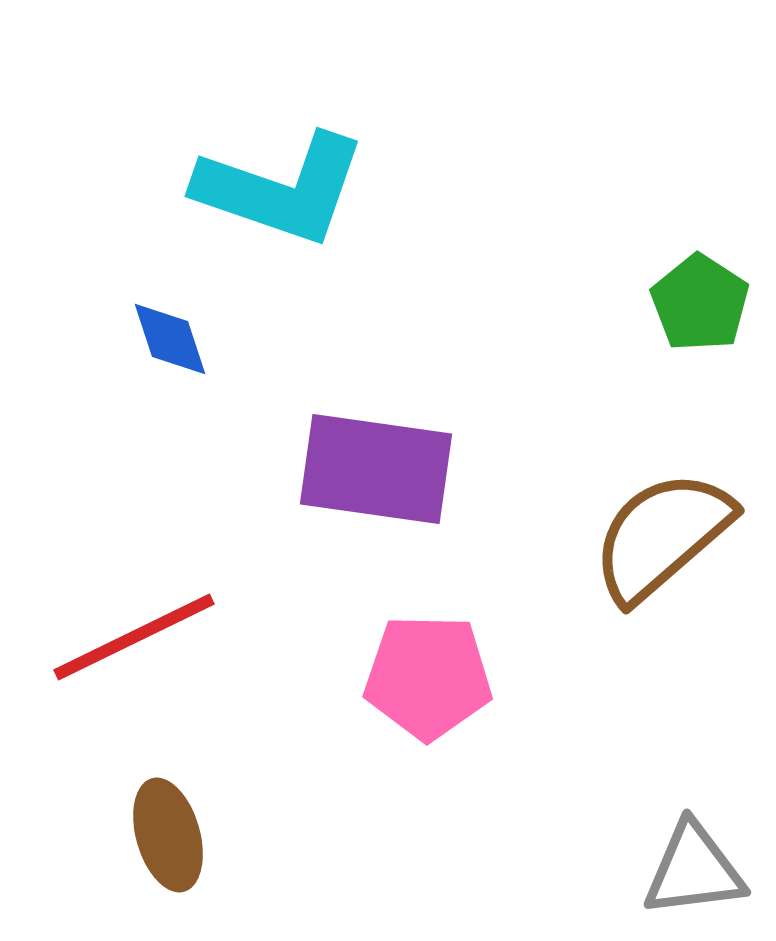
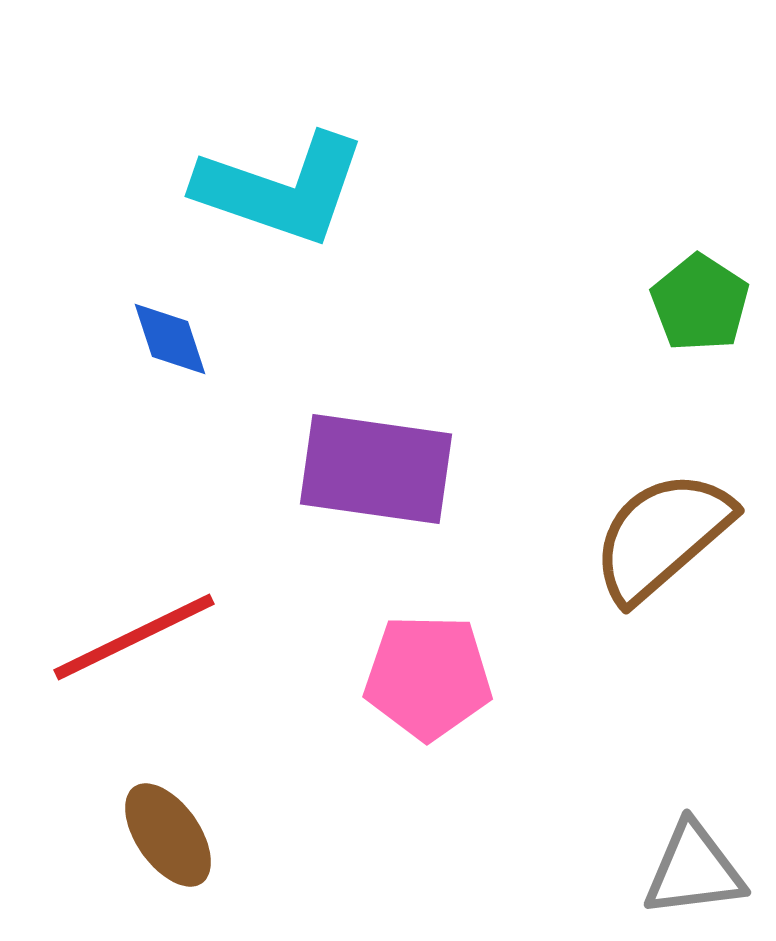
brown ellipse: rotated 19 degrees counterclockwise
